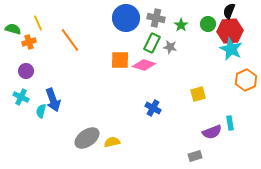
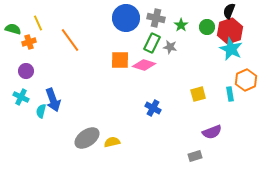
green circle: moved 1 px left, 3 px down
red hexagon: rotated 15 degrees counterclockwise
cyan rectangle: moved 29 px up
